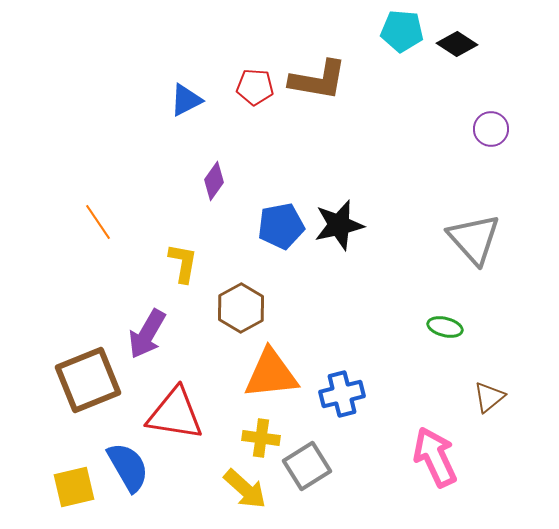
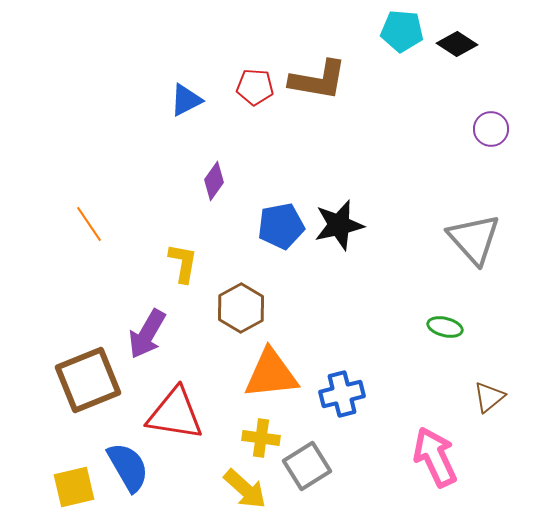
orange line: moved 9 px left, 2 px down
